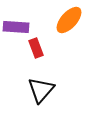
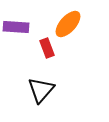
orange ellipse: moved 1 px left, 4 px down
red rectangle: moved 11 px right
